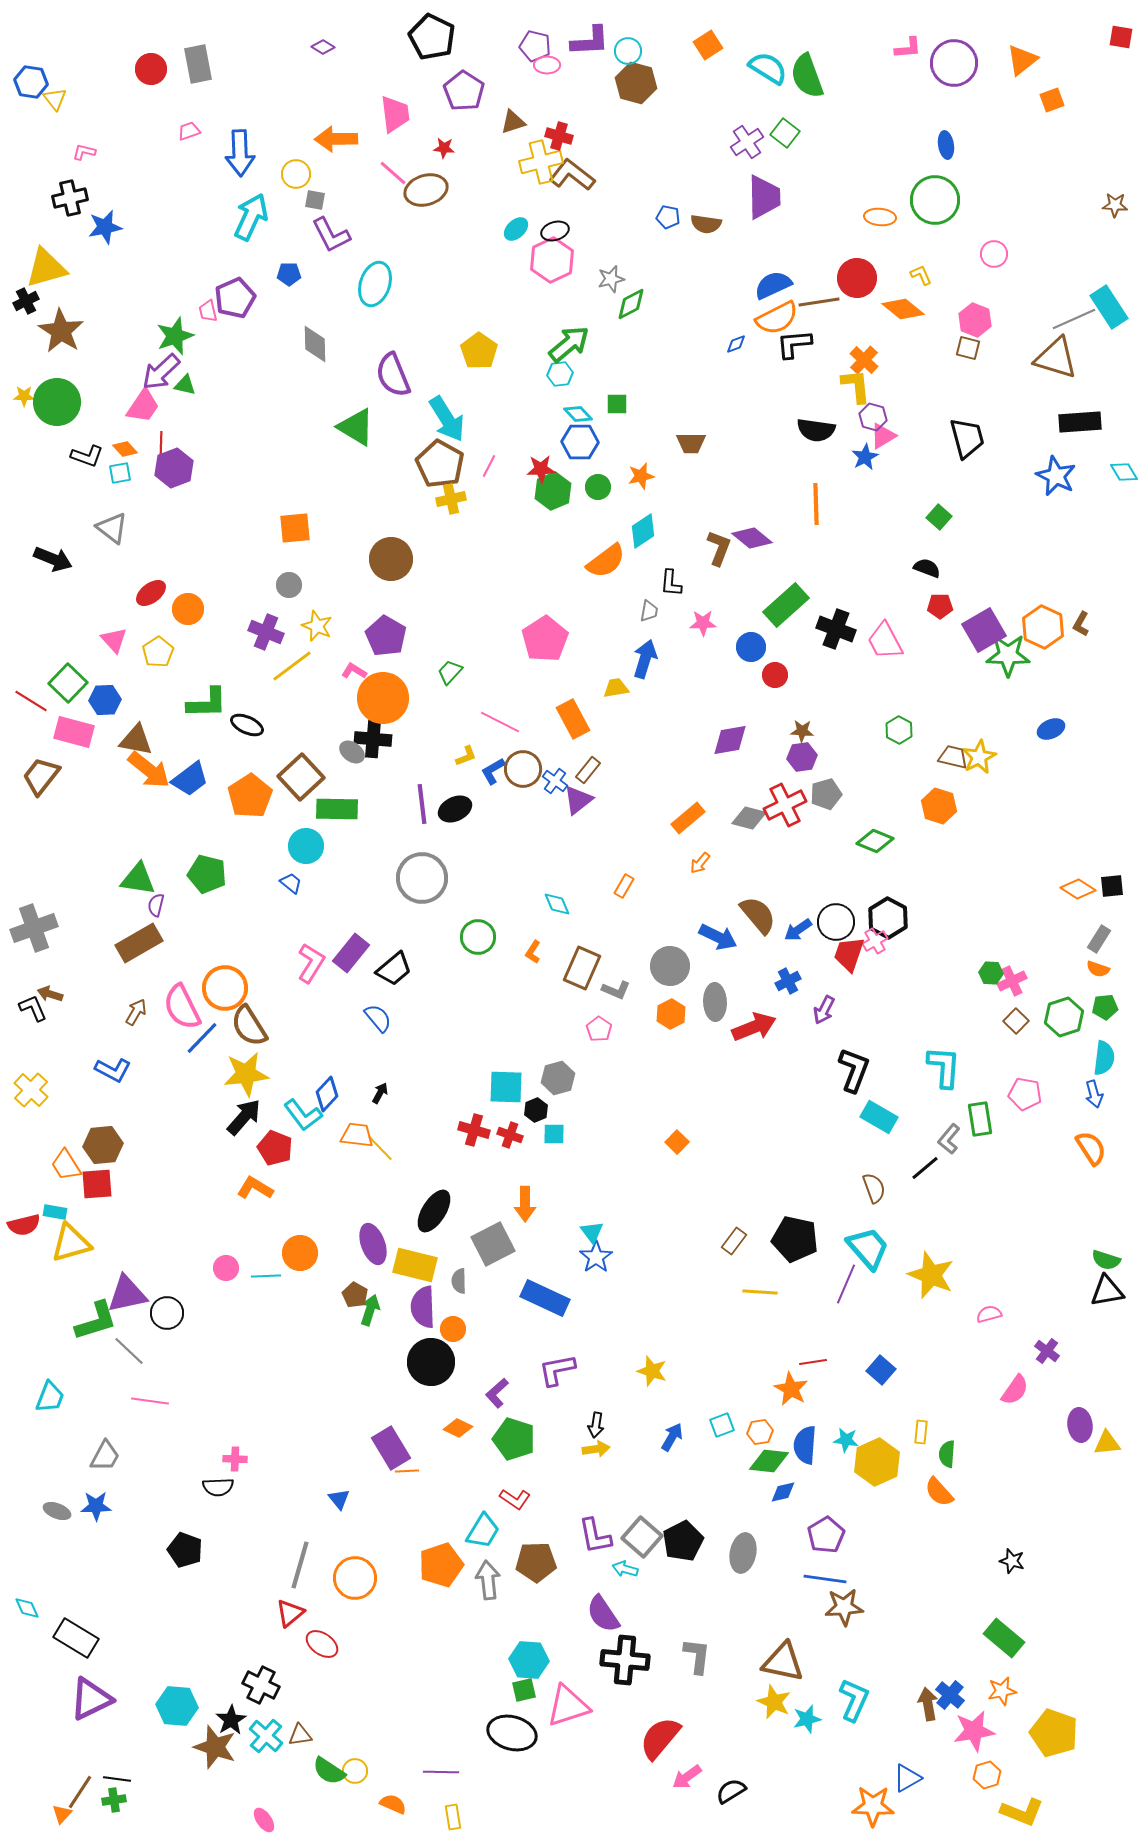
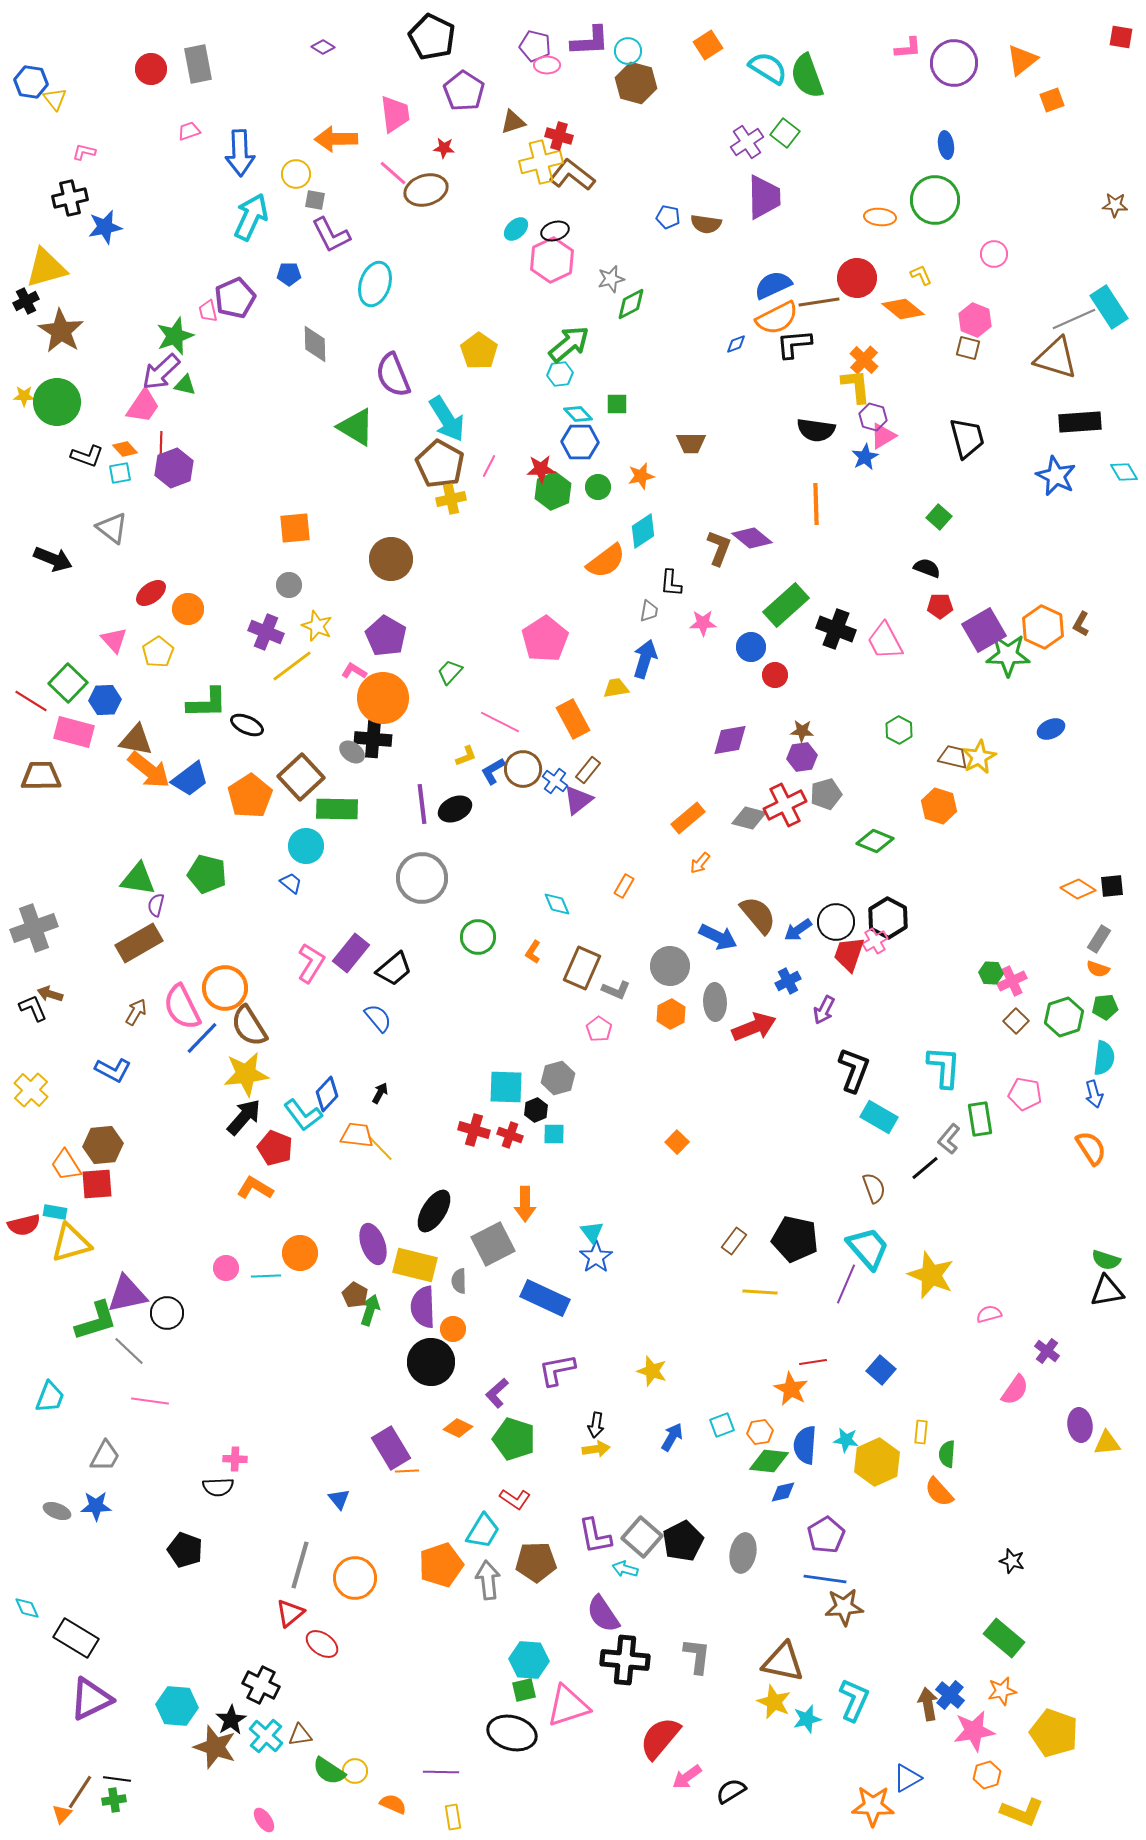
brown trapezoid at (41, 776): rotated 51 degrees clockwise
